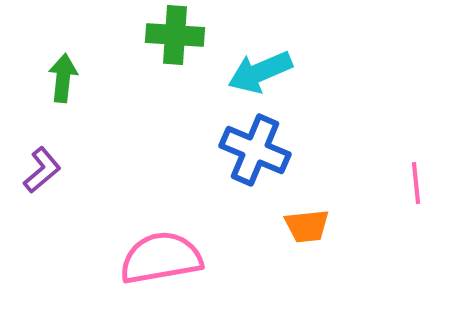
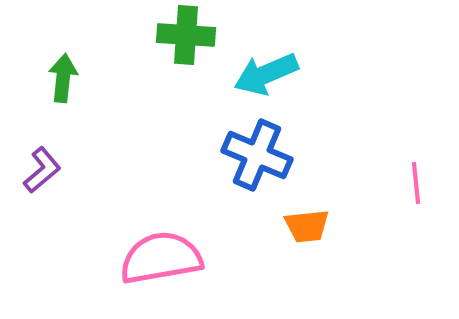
green cross: moved 11 px right
cyan arrow: moved 6 px right, 2 px down
blue cross: moved 2 px right, 5 px down
